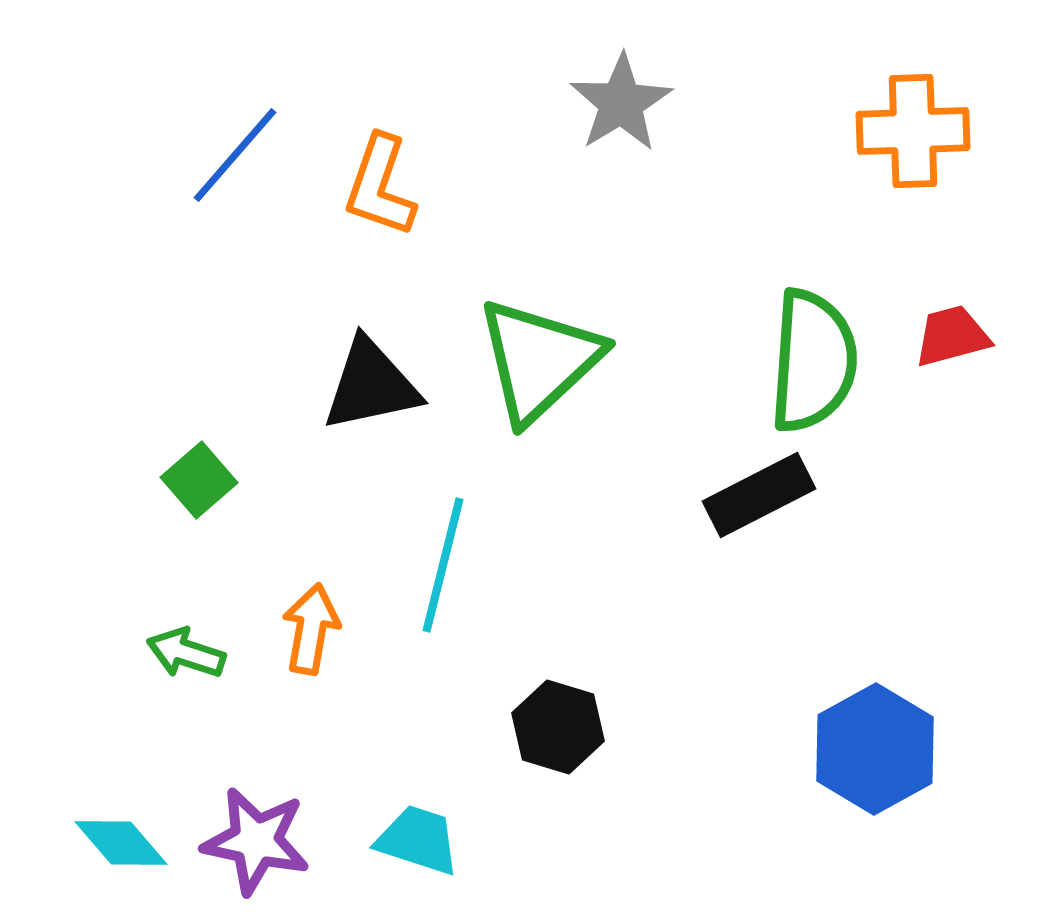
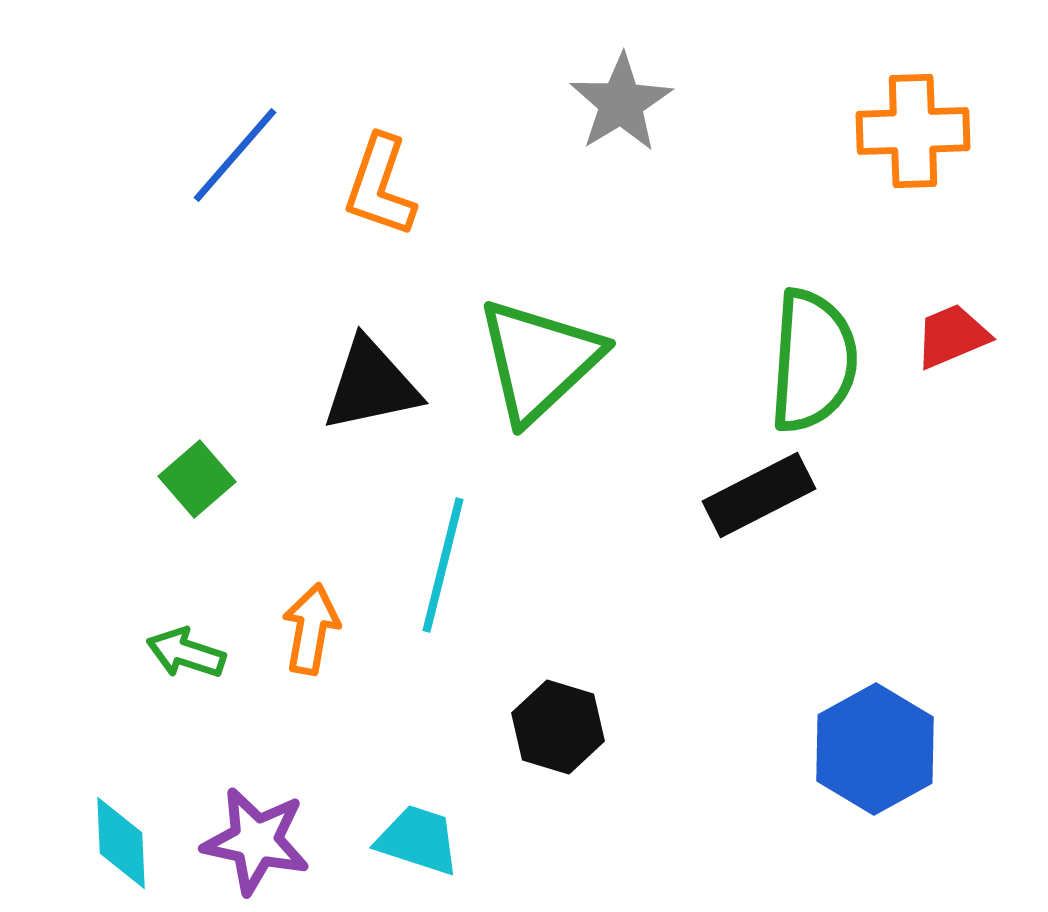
red trapezoid: rotated 8 degrees counterclockwise
green square: moved 2 px left, 1 px up
cyan diamond: rotated 38 degrees clockwise
